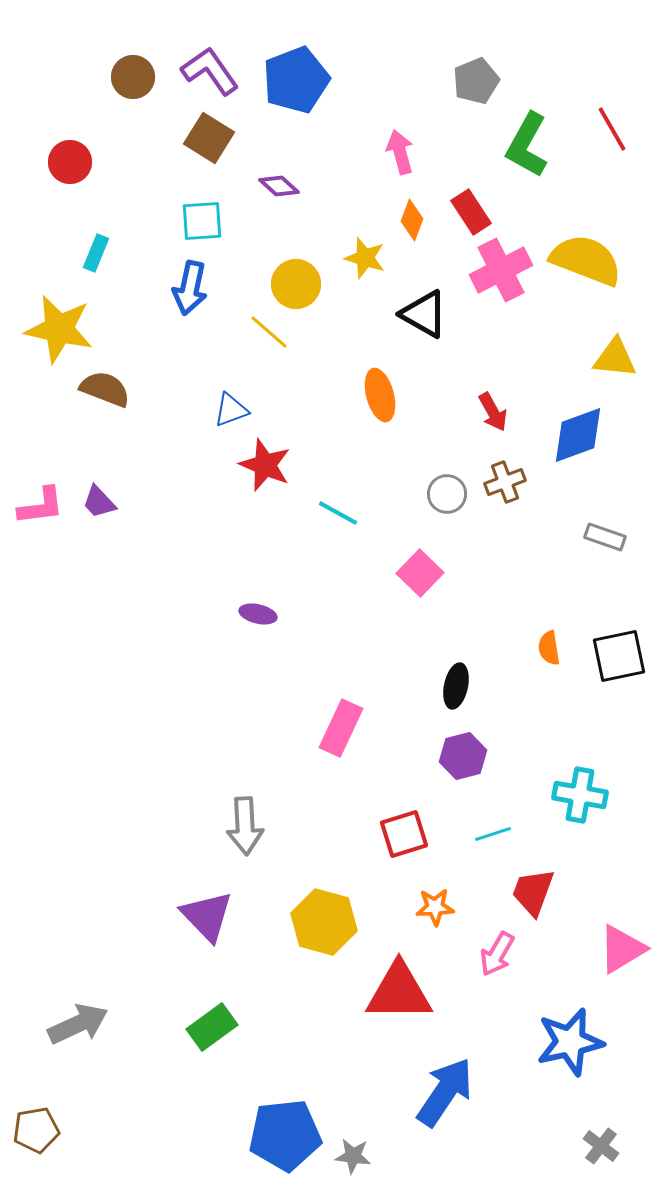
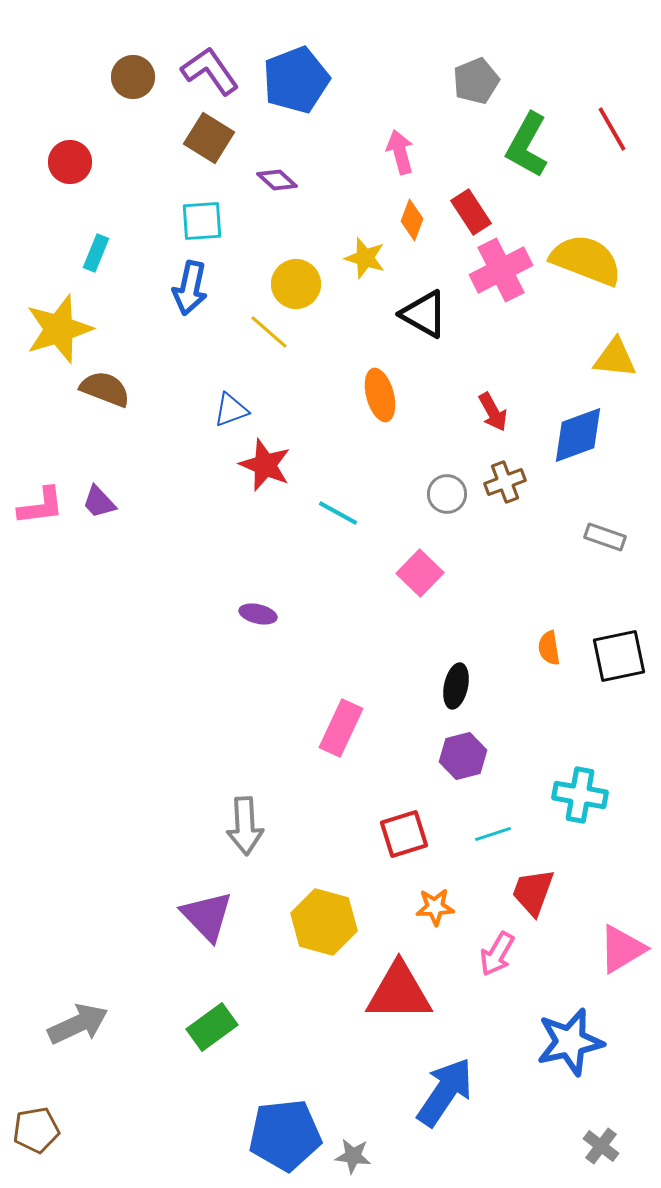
purple diamond at (279, 186): moved 2 px left, 6 px up
yellow star at (59, 329): rotated 30 degrees counterclockwise
